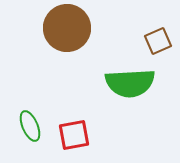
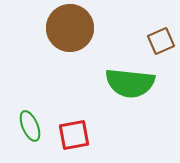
brown circle: moved 3 px right
brown square: moved 3 px right
green semicircle: rotated 9 degrees clockwise
